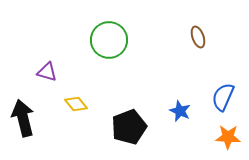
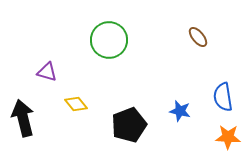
brown ellipse: rotated 20 degrees counterclockwise
blue semicircle: rotated 32 degrees counterclockwise
blue star: rotated 10 degrees counterclockwise
black pentagon: moved 2 px up
